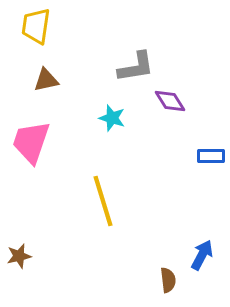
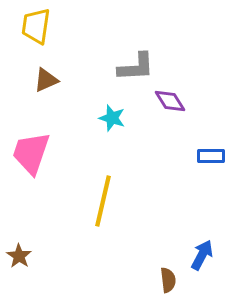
gray L-shape: rotated 6 degrees clockwise
brown triangle: rotated 12 degrees counterclockwise
pink trapezoid: moved 11 px down
yellow line: rotated 30 degrees clockwise
brown star: rotated 25 degrees counterclockwise
